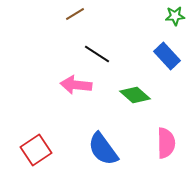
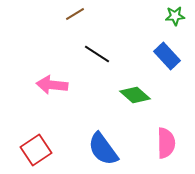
pink arrow: moved 24 px left
